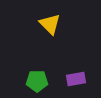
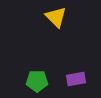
yellow triangle: moved 6 px right, 7 px up
